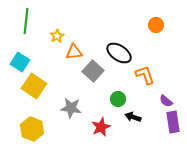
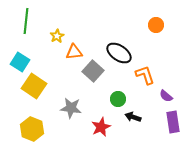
purple semicircle: moved 5 px up
